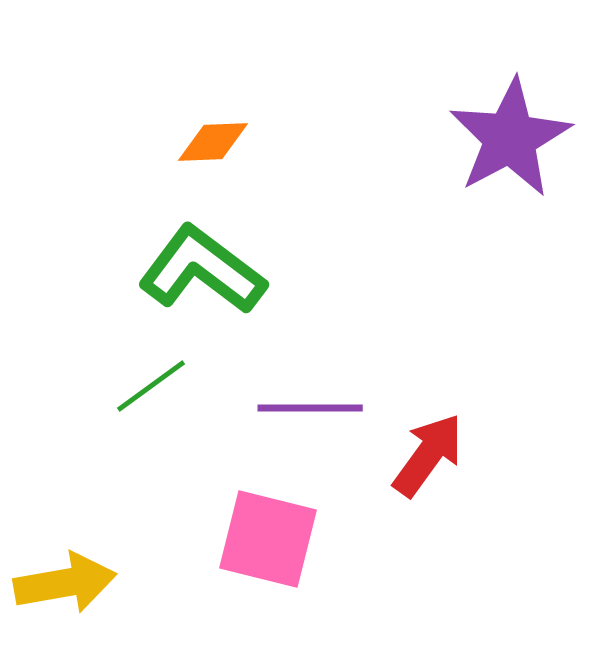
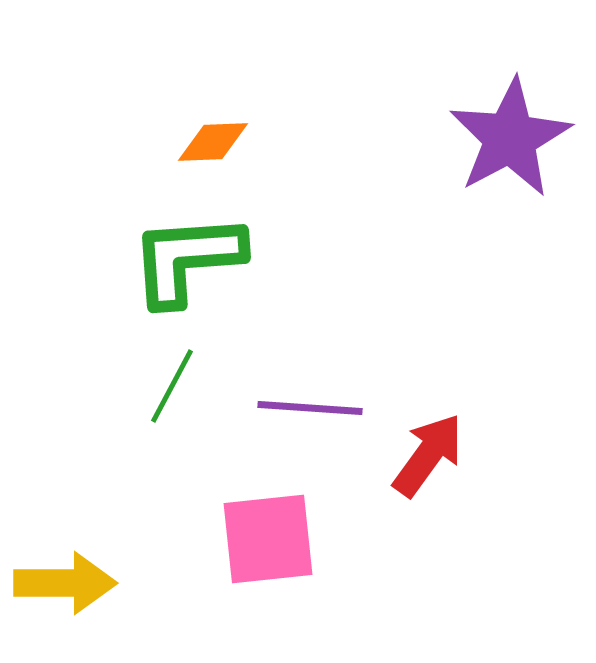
green L-shape: moved 15 px left, 11 px up; rotated 41 degrees counterclockwise
green line: moved 21 px right; rotated 26 degrees counterclockwise
purple line: rotated 4 degrees clockwise
pink square: rotated 20 degrees counterclockwise
yellow arrow: rotated 10 degrees clockwise
